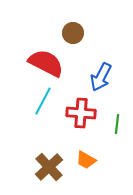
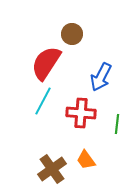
brown circle: moved 1 px left, 1 px down
red semicircle: rotated 84 degrees counterclockwise
orange trapezoid: rotated 25 degrees clockwise
brown cross: moved 3 px right, 2 px down; rotated 8 degrees clockwise
